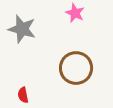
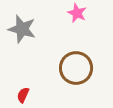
pink star: moved 2 px right
red semicircle: rotated 35 degrees clockwise
